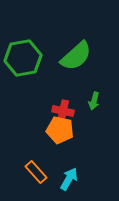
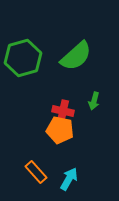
green hexagon: rotated 6 degrees counterclockwise
